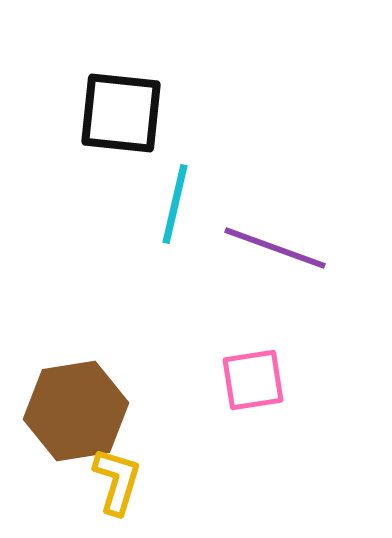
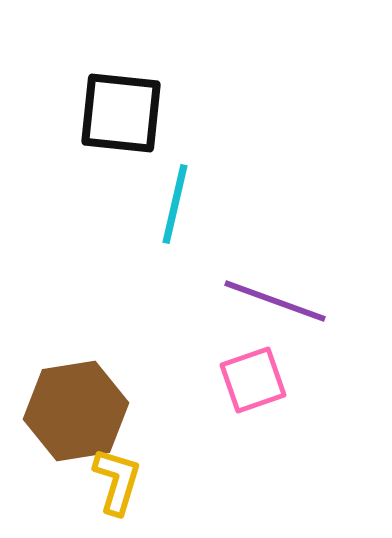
purple line: moved 53 px down
pink square: rotated 10 degrees counterclockwise
